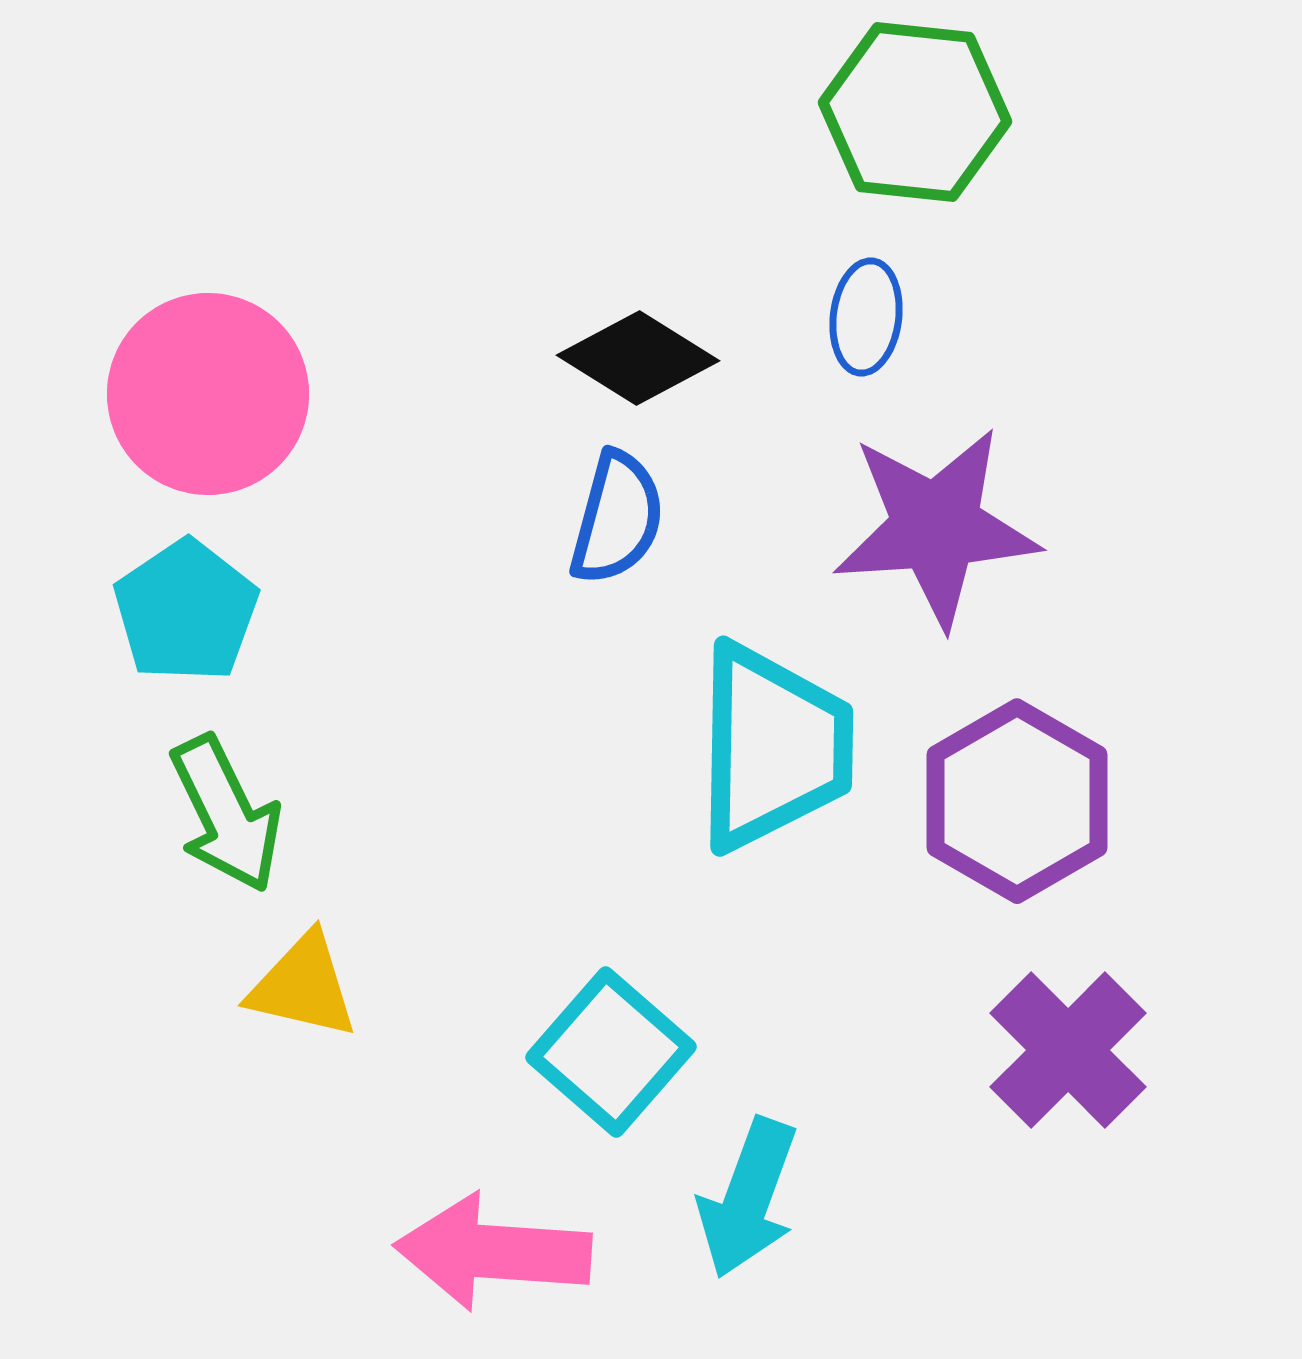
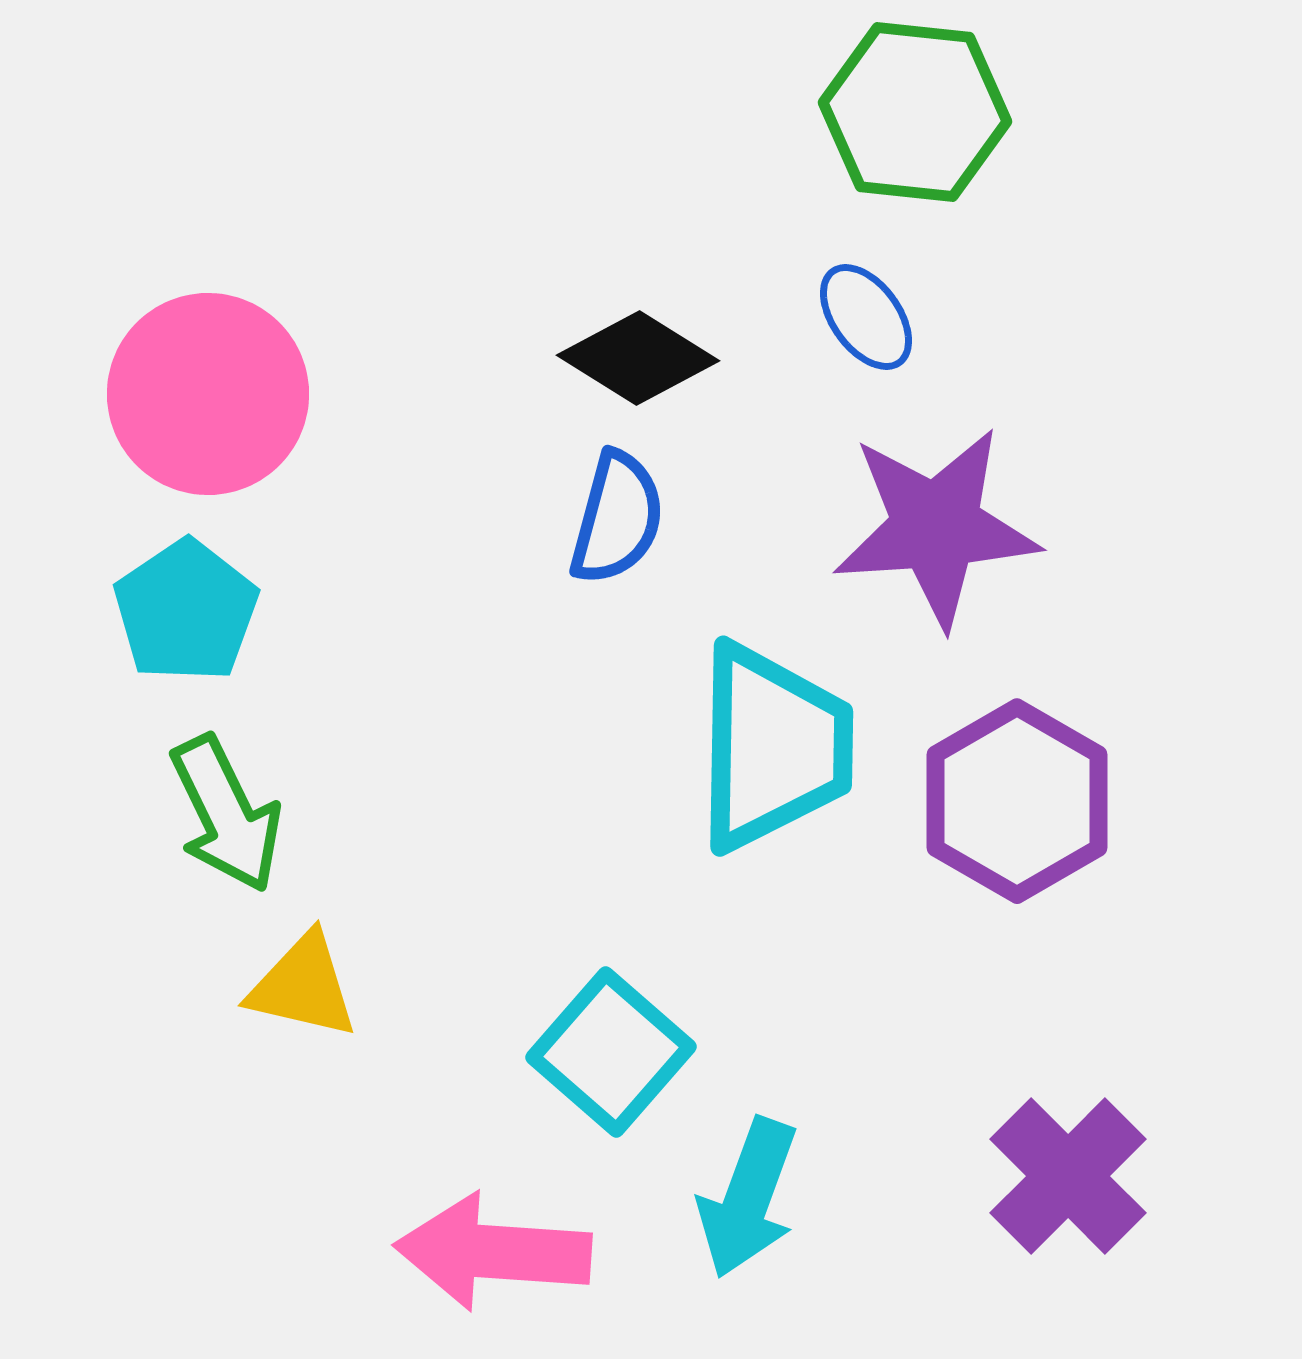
blue ellipse: rotated 43 degrees counterclockwise
purple cross: moved 126 px down
